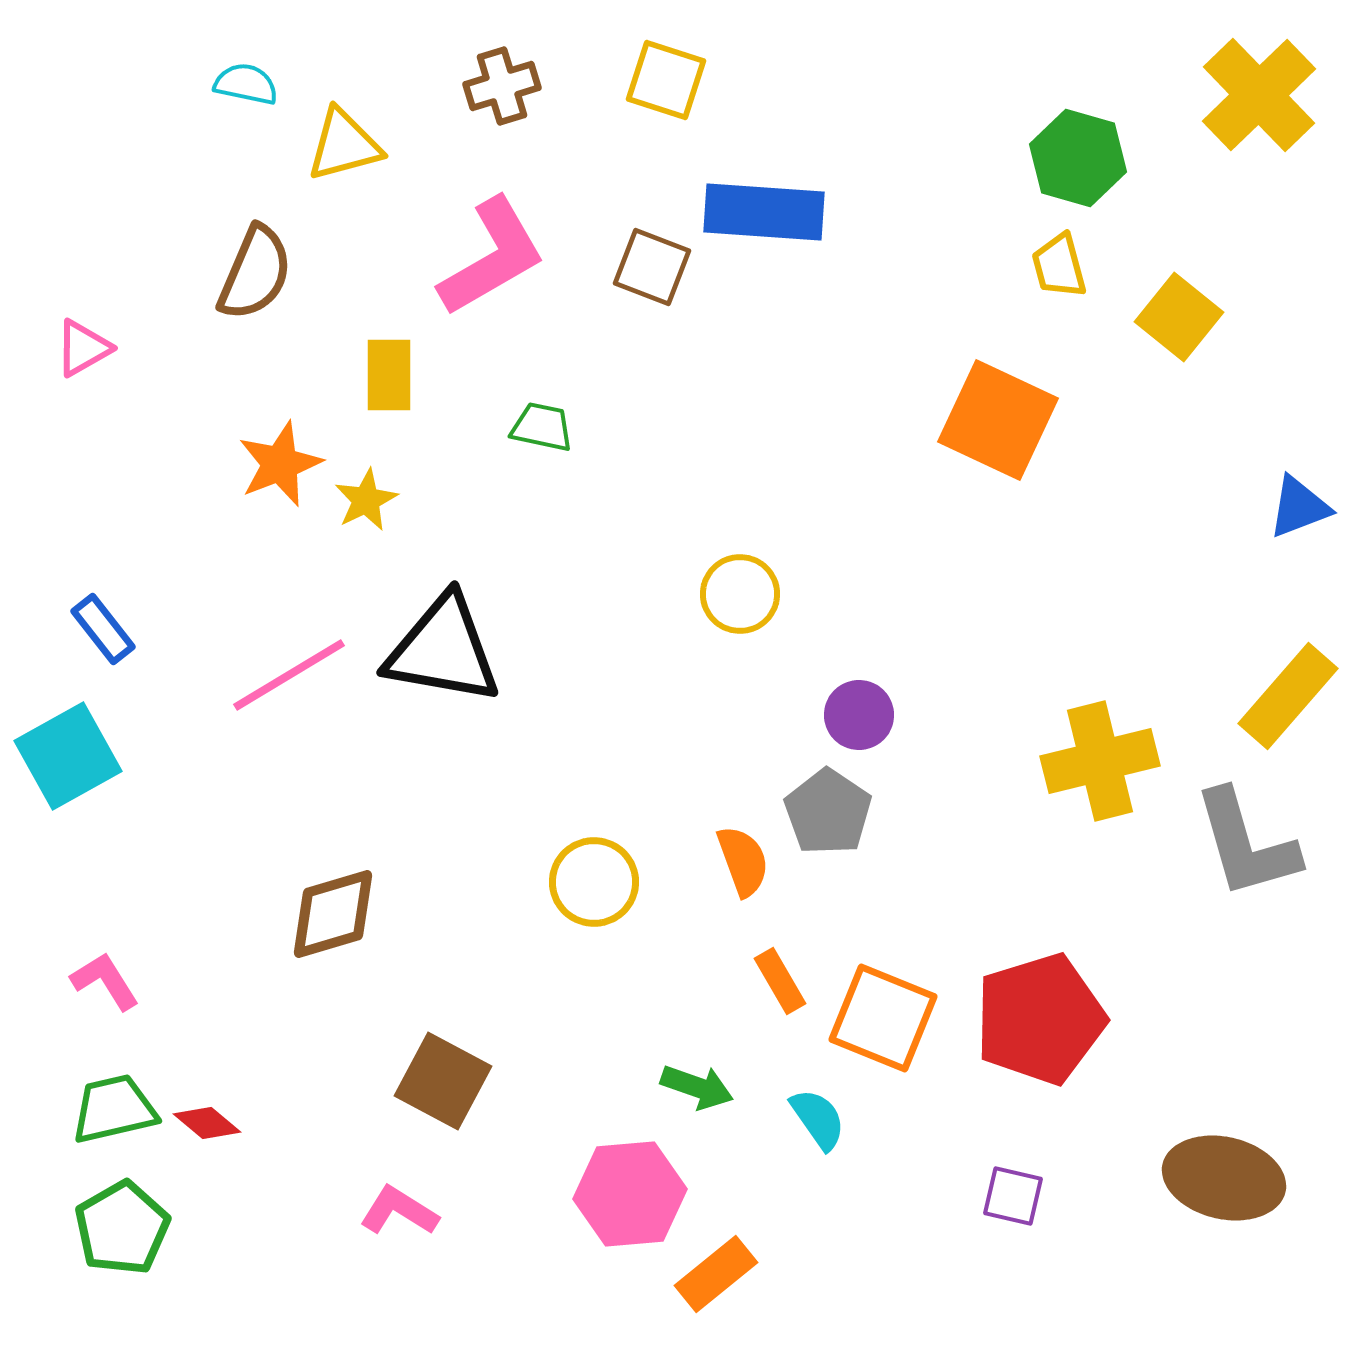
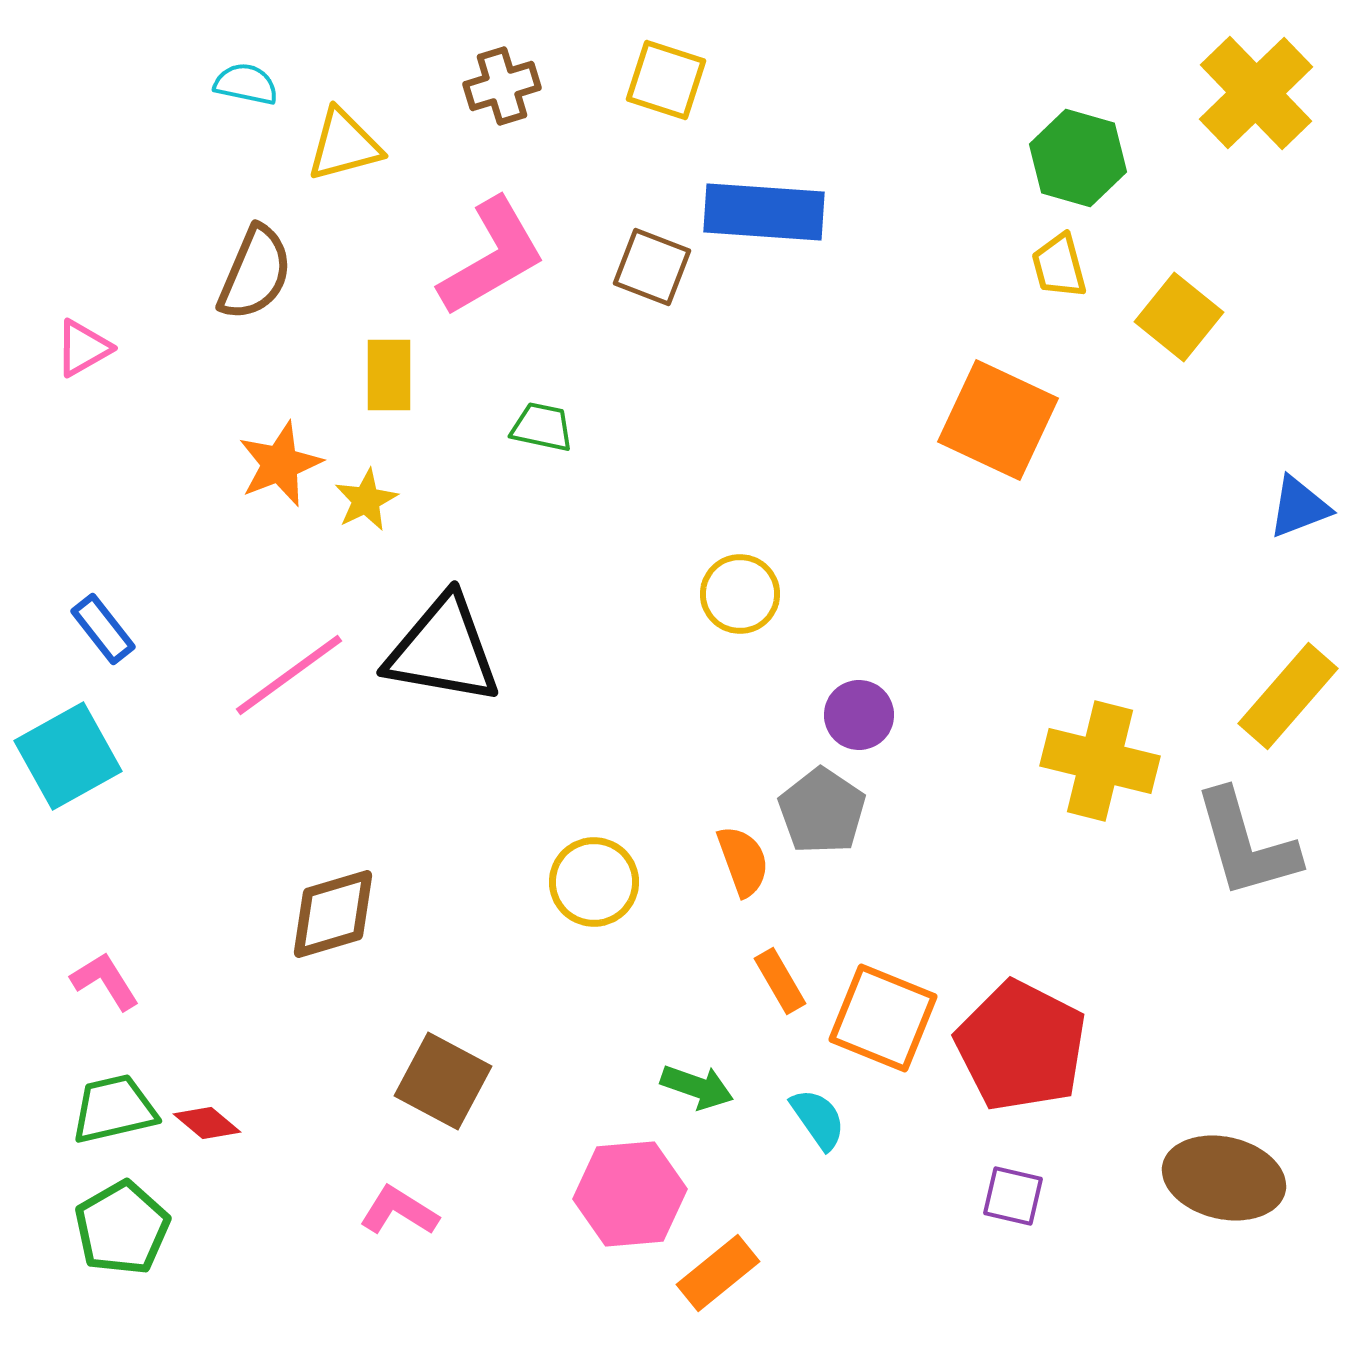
yellow cross at (1259, 95): moved 3 px left, 2 px up
pink line at (289, 675): rotated 5 degrees counterclockwise
yellow cross at (1100, 761): rotated 28 degrees clockwise
gray pentagon at (828, 812): moved 6 px left, 1 px up
red pentagon at (1040, 1019): moved 19 px left, 27 px down; rotated 28 degrees counterclockwise
orange rectangle at (716, 1274): moved 2 px right, 1 px up
